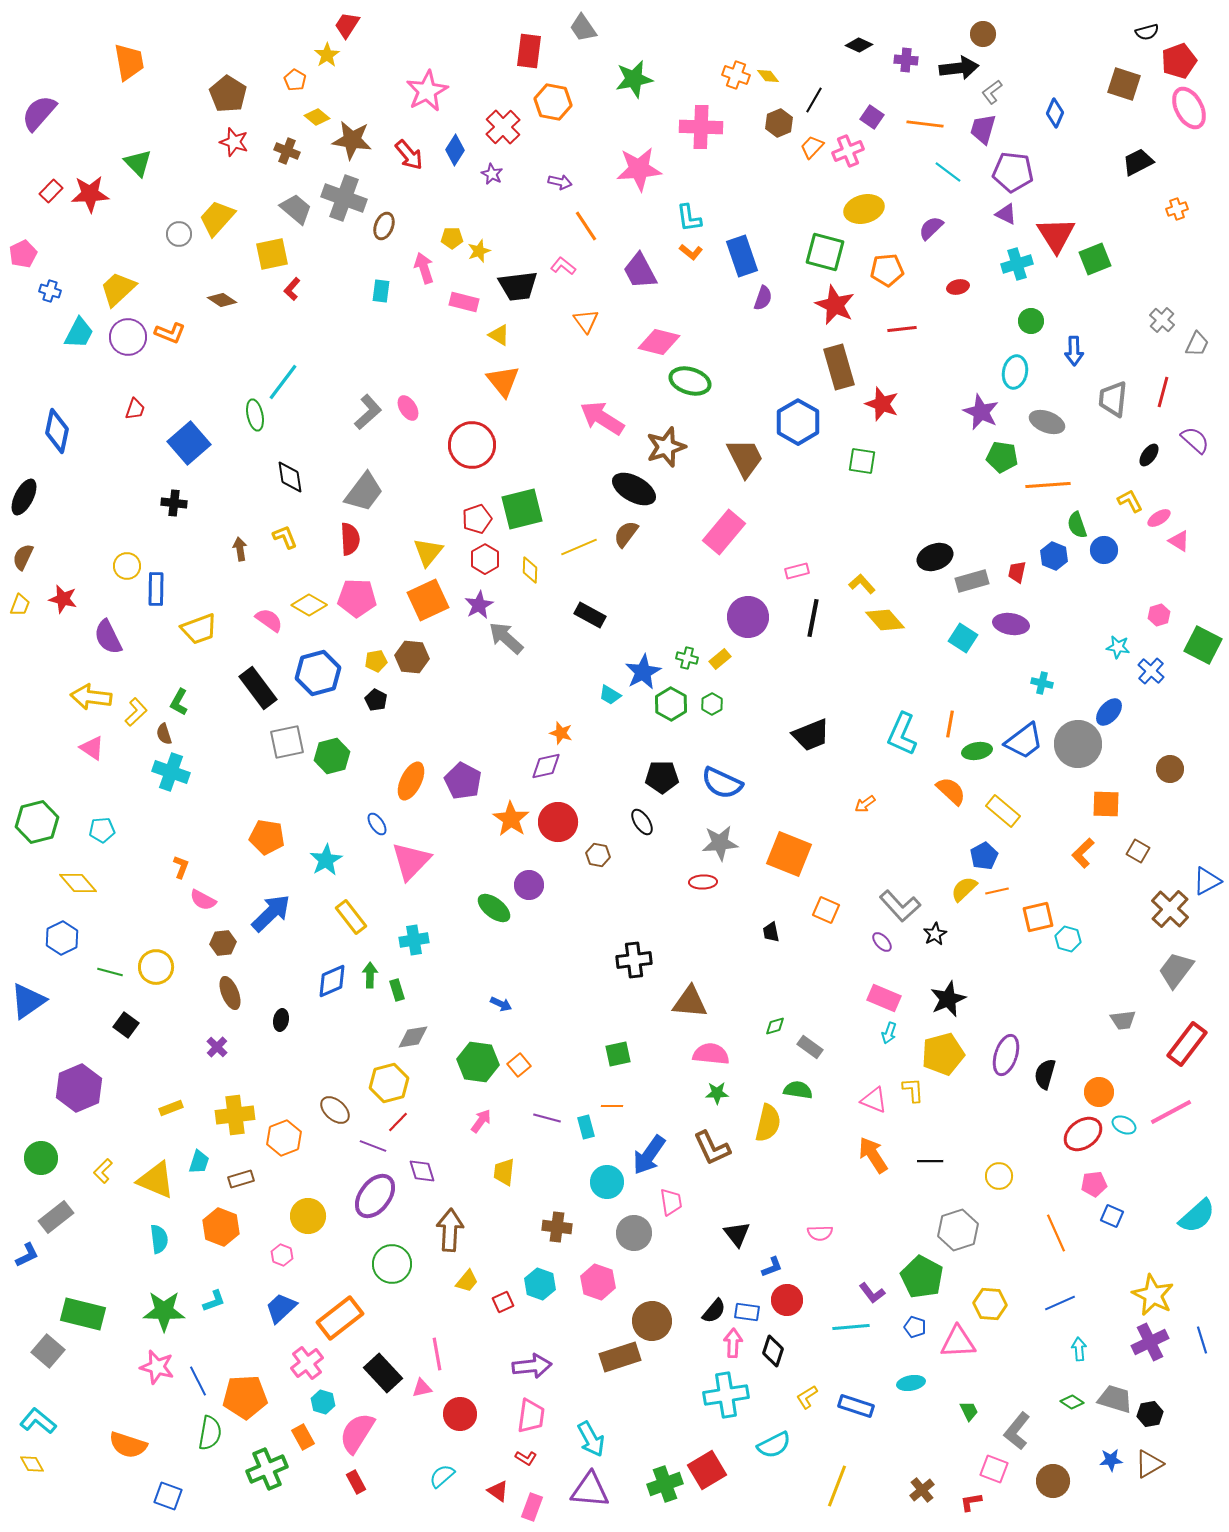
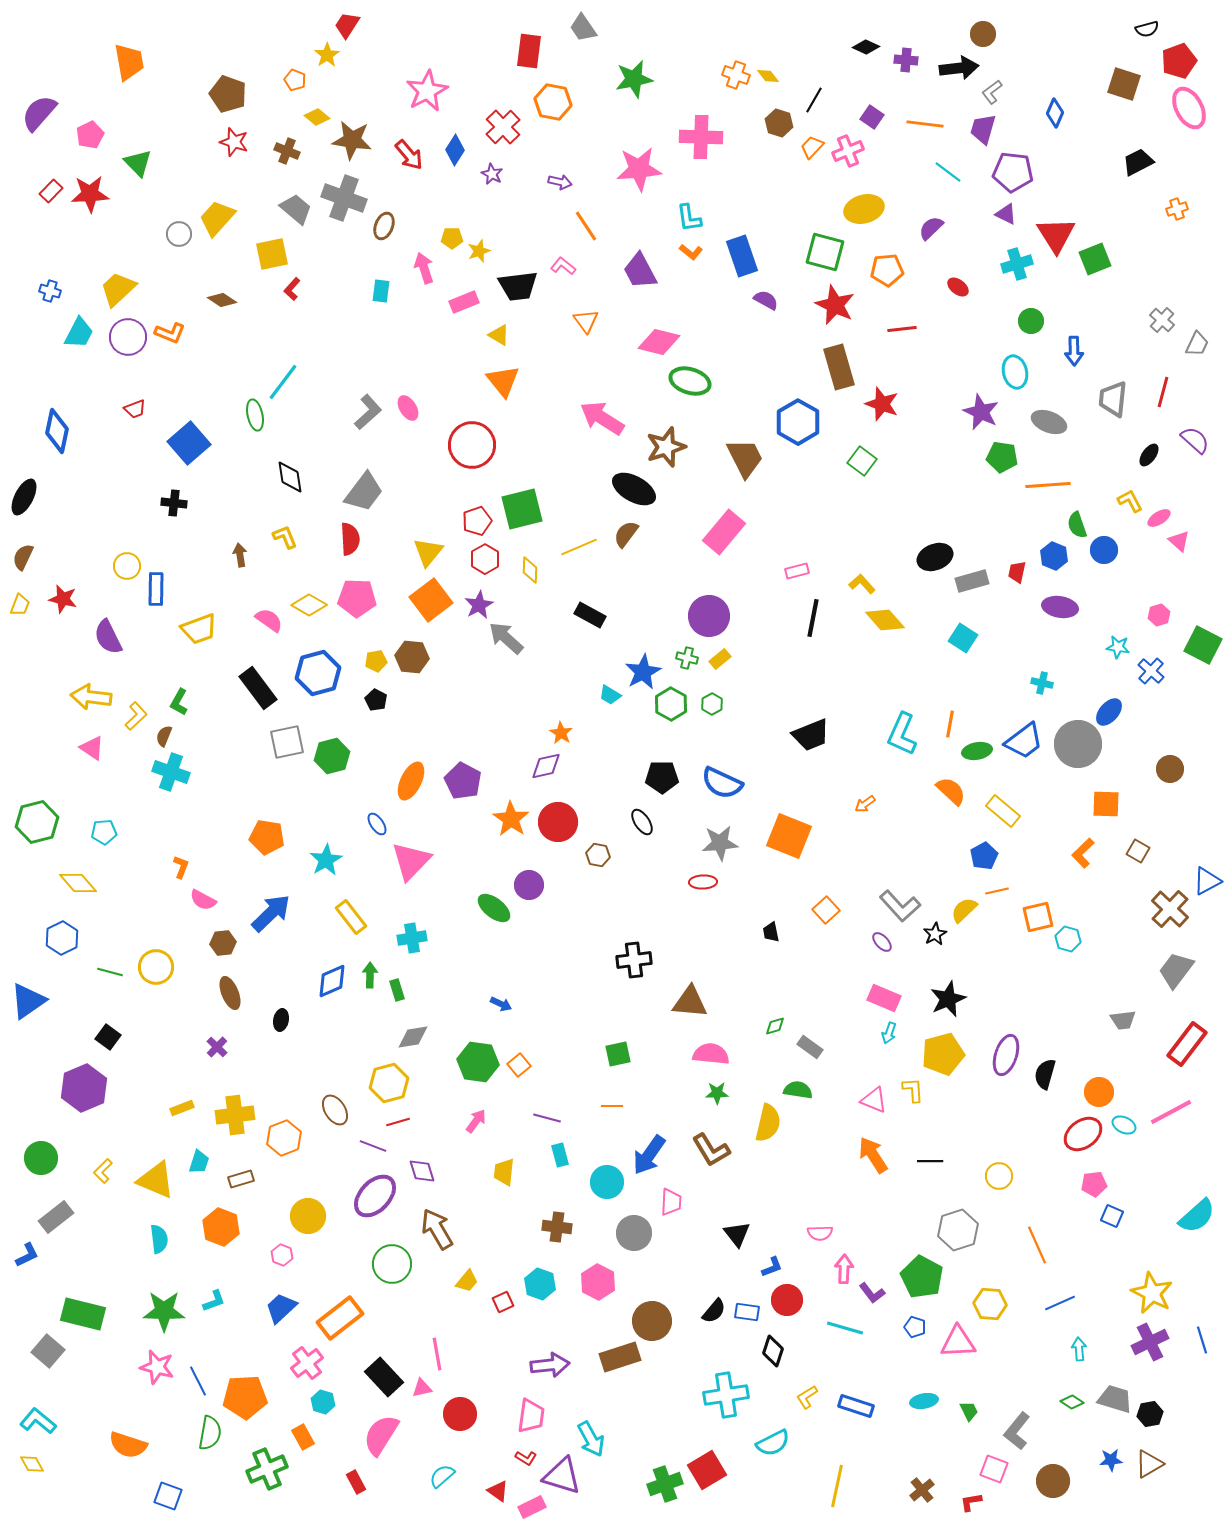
black semicircle at (1147, 32): moved 3 px up
black diamond at (859, 45): moved 7 px right, 2 px down
orange pentagon at (295, 80): rotated 10 degrees counterclockwise
brown pentagon at (228, 94): rotated 12 degrees counterclockwise
brown hexagon at (779, 123): rotated 20 degrees counterclockwise
pink cross at (701, 127): moved 10 px down
pink pentagon at (23, 254): moved 67 px right, 119 px up
red ellipse at (958, 287): rotated 50 degrees clockwise
purple semicircle at (763, 298): moved 3 px right, 2 px down; rotated 80 degrees counterclockwise
pink rectangle at (464, 302): rotated 36 degrees counterclockwise
cyan ellipse at (1015, 372): rotated 24 degrees counterclockwise
red trapezoid at (135, 409): rotated 50 degrees clockwise
gray ellipse at (1047, 422): moved 2 px right
green square at (862, 461): rotated 28 degrees clockwise
red pentagon at (477, 519): moved 2 px down
pink triangle at (1179, 541): rotated 10 degrees clockwise
brown arrow at (240, 549): moved 6 px down
orange square at (428, 600): moved 3 px right; rotated 12 degrees counterclockwise
purple circle at (748, 617): moved 39 px left, 1 px up
purple ellipse at (1011, 624): moved 49 px right, 17 px up
yellow L-shape at (136, 712): moved 4 px down
orange star at (561, 733): rotated 15 degrees clockwise
brown semicircle at (164, 734): moved 2 px down; rotated 40 degrees clockwise
cyan pentagon at (102, 830): moved 2 px right, 2 px down
orange square at (789, 854): moved 18 px up
yellow semicircle at (964, 889): moved 21 px down
orange square at (826, 910): rotated 24 degrees clockwise
cyan cross at (414, 940): moved 2 px left, 2 px up
black square at (126, 1025): moved 18 px left, 12 px down
purple hexagon at (79, 1088): moved 5 px right
yellow rectangle at (171, 1108): moved 11 px right
brown ellipse at (335, 1110): rotated 16 degrees clockwise
pink arrow at (481, 1121): moved 5 px left
red line at (398, 1122): rotated 30 degrees clockwise
cyan rectangle at (586, 1127): moved 26 px left, 28 px down
brown L-shape at (712, 1148): moved 1 px left, 2 px down; rotated 6 degrees counterclockwise
purple ellipse at (375, 1196): rotated 6 degrees clockwise
pink trapezoid at (671, 1202): rotated 12 degrees clockwise
brown arrow at (450, 1230): moved 13 px left, 1 px up; rotated 33 degrees counterclockwise
orange line at (1056, 1233): moved 19 px left, 12 px down
pink hexagon at (598, 1282): rotated 8 degrees clockwise
yellow star at (1153, 1295): moved 1 px left, 2 px up
cyan line at (851, 1327): moved 6 px left, 1 px down; rotated 21 degrees clockwise
pink arrow at (733, 1343): moved 111 px right, 74 px up
purple arrow at (532, 1366): moved 18 px right, 1 px up
black rectangle at (383, 1373): moved 1 px right, 4 px down
cyan ellipse at (911, 1383): moved 13 px right, 18 px down
pink semicircle at (357, 1433): moved 24 px right, 2 px down
cyan semicircle at (774, 1445): moved 1 px left, 2 px up
yellow line at (837, 1486): rotated 9 degrees counterclockwise
purple triangle at (590, 1490): moved 28 px left, 14 px up; rotated 12 degrees clockwise
pink rectangle at (532, 1507): rotated 44 degrees clockwise
